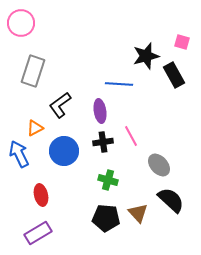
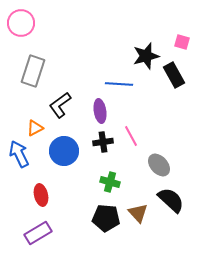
green cross: moved 2 px right, 2 px down
